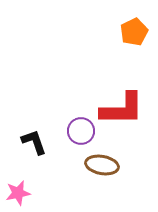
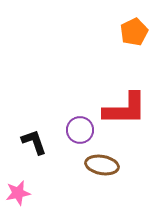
red L-shape: moved 3 px right
purple circle: moved 1 px left, 1 px up
